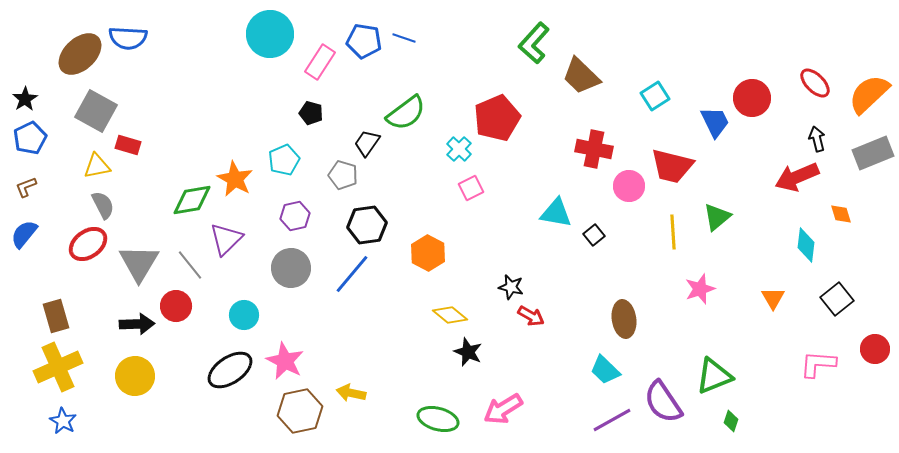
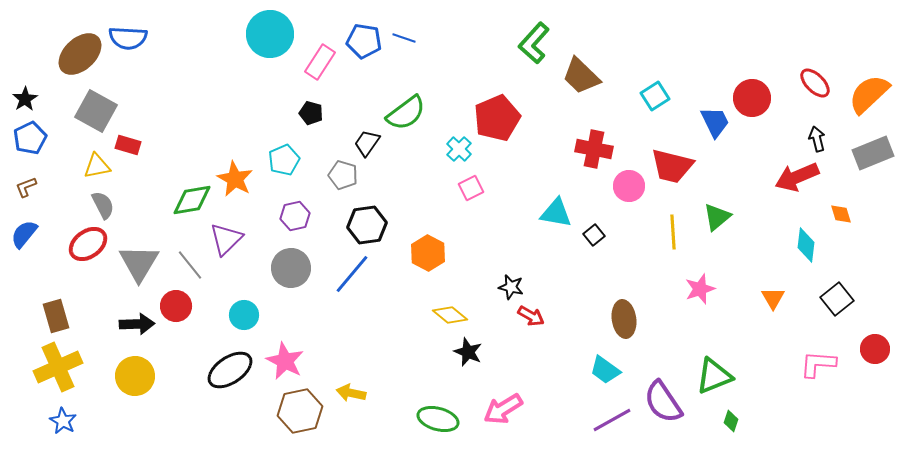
cyan trapezoid at (605, 370): rotated 8 degrees counterclockwise
